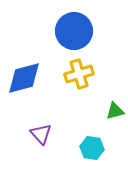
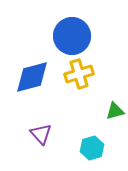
blue circle: moved 2 px left, 5 px down
blue diamond: moved 8 px right, 1 px up
cyan hexagon: rotated 25 degrees counterclockwise
